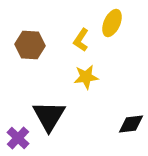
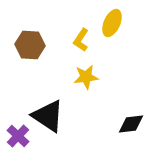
black triangle: moved 1 px left; rotated 27 degrees counterclockwise
purple cross: moved 2 px up
